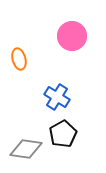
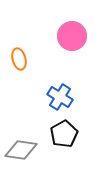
blue cross: moved 3 px right
black pentagon: moved 1 px right
gray diamond: moved 5 px left, 1 px down
